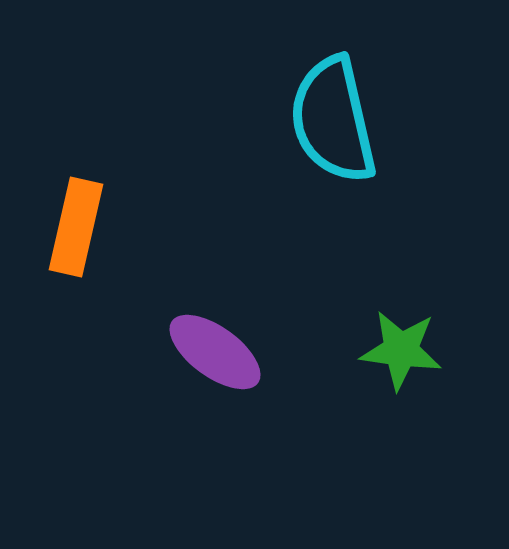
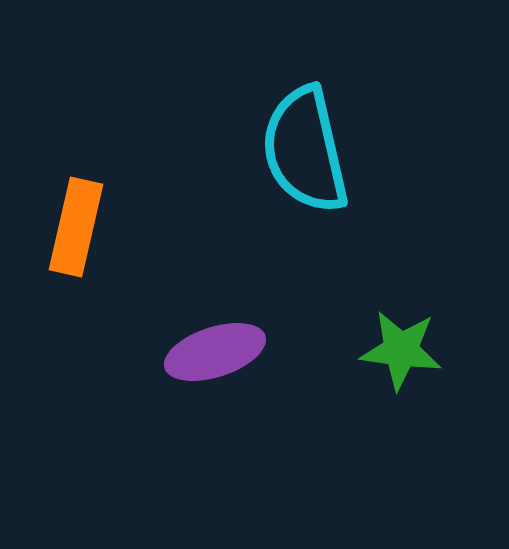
cyan semicircle: moved 28 px left, 30 px down
purple ellipse: rotated 54 degrees counterclockwise
